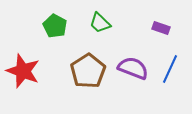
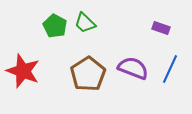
green trapezoid: moved 15 px left
brown pentagon: moved 3 px down
